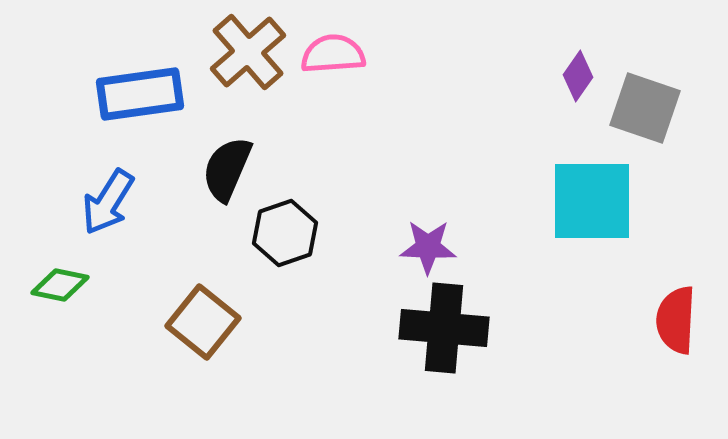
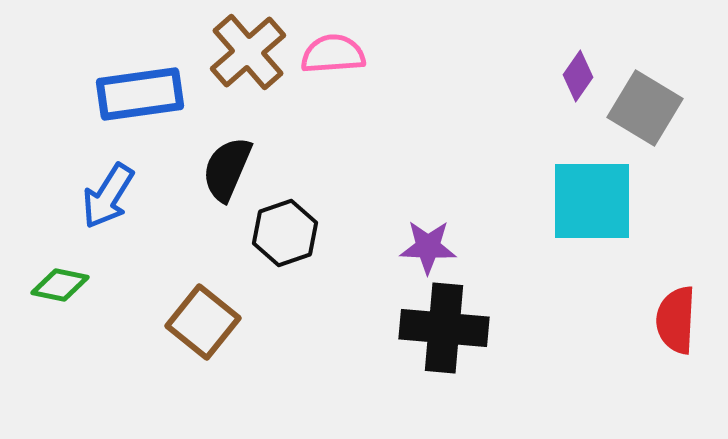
gray square: rotated 12 degrees clockwise
blue arrow: moved 6 px up
